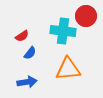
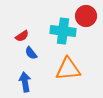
blue semicircle: moved 1 px right; rotated 104 degrees clockwise
blue arrow: moved 2 px left; rotated 90 degrees counterclockwise
